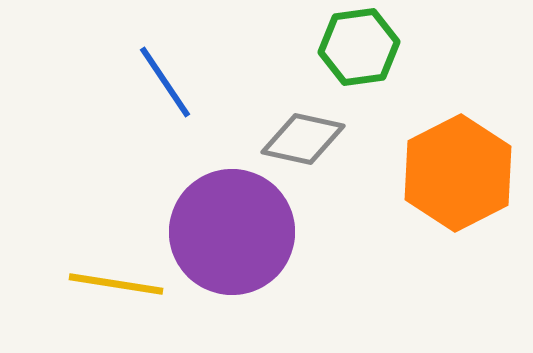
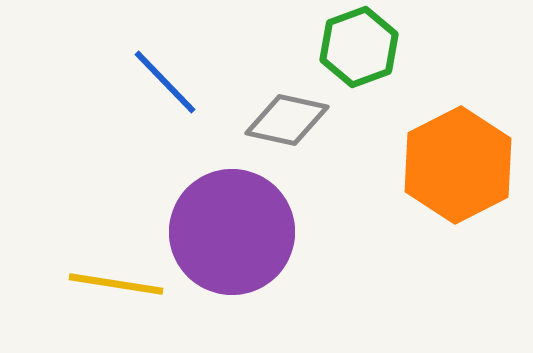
green hexagon: rotated 12 degrees counterclockwise
blue line: rotated 10 degrees counterclockwise
gray diamond: moved 16 px left, 19 px up
orange hexagon: moved 8 px up
